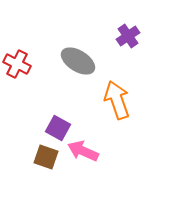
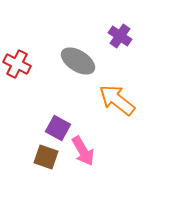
purple cross: moved 8 px left; rotated 20 degrees counterclockwise
orange arrow: rotated 33 degrees counterclockwise
pink arrow: rotated 144 degrees counterclockwise
